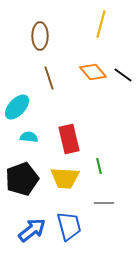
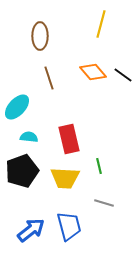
black pentagon: moved 8 px up
gray line: rotated 18 degrees clockwise
blue arrow: moved 1 px left
